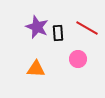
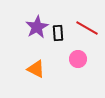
purple star: rotated 20 degrees clockwise
orange triangle: rotated 24 degrees clockwise
